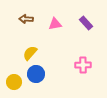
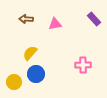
purple rectangle: moved 8 px right, 4 px up
